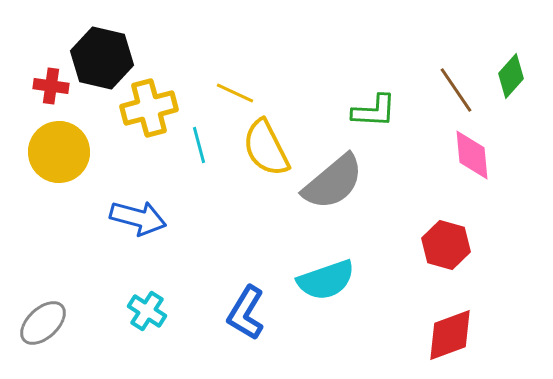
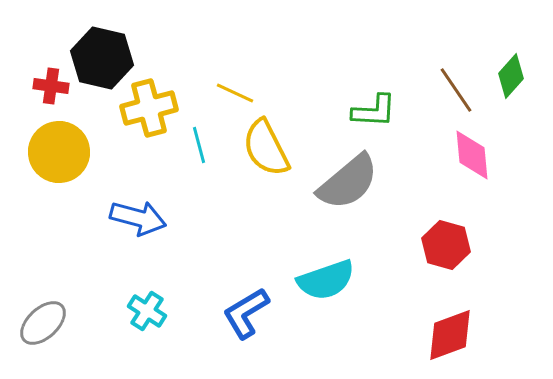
gray semicircle: moved 15 px right
blue L-shape: rotated 28 degrees clockwise
